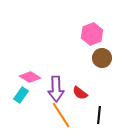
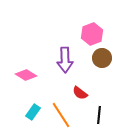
pink diamond: moved 4 px left, 2 px up
purple arrow: moved 9 px right, 29 px up
cyan rectangle: moved 12 px right, 17 px down
